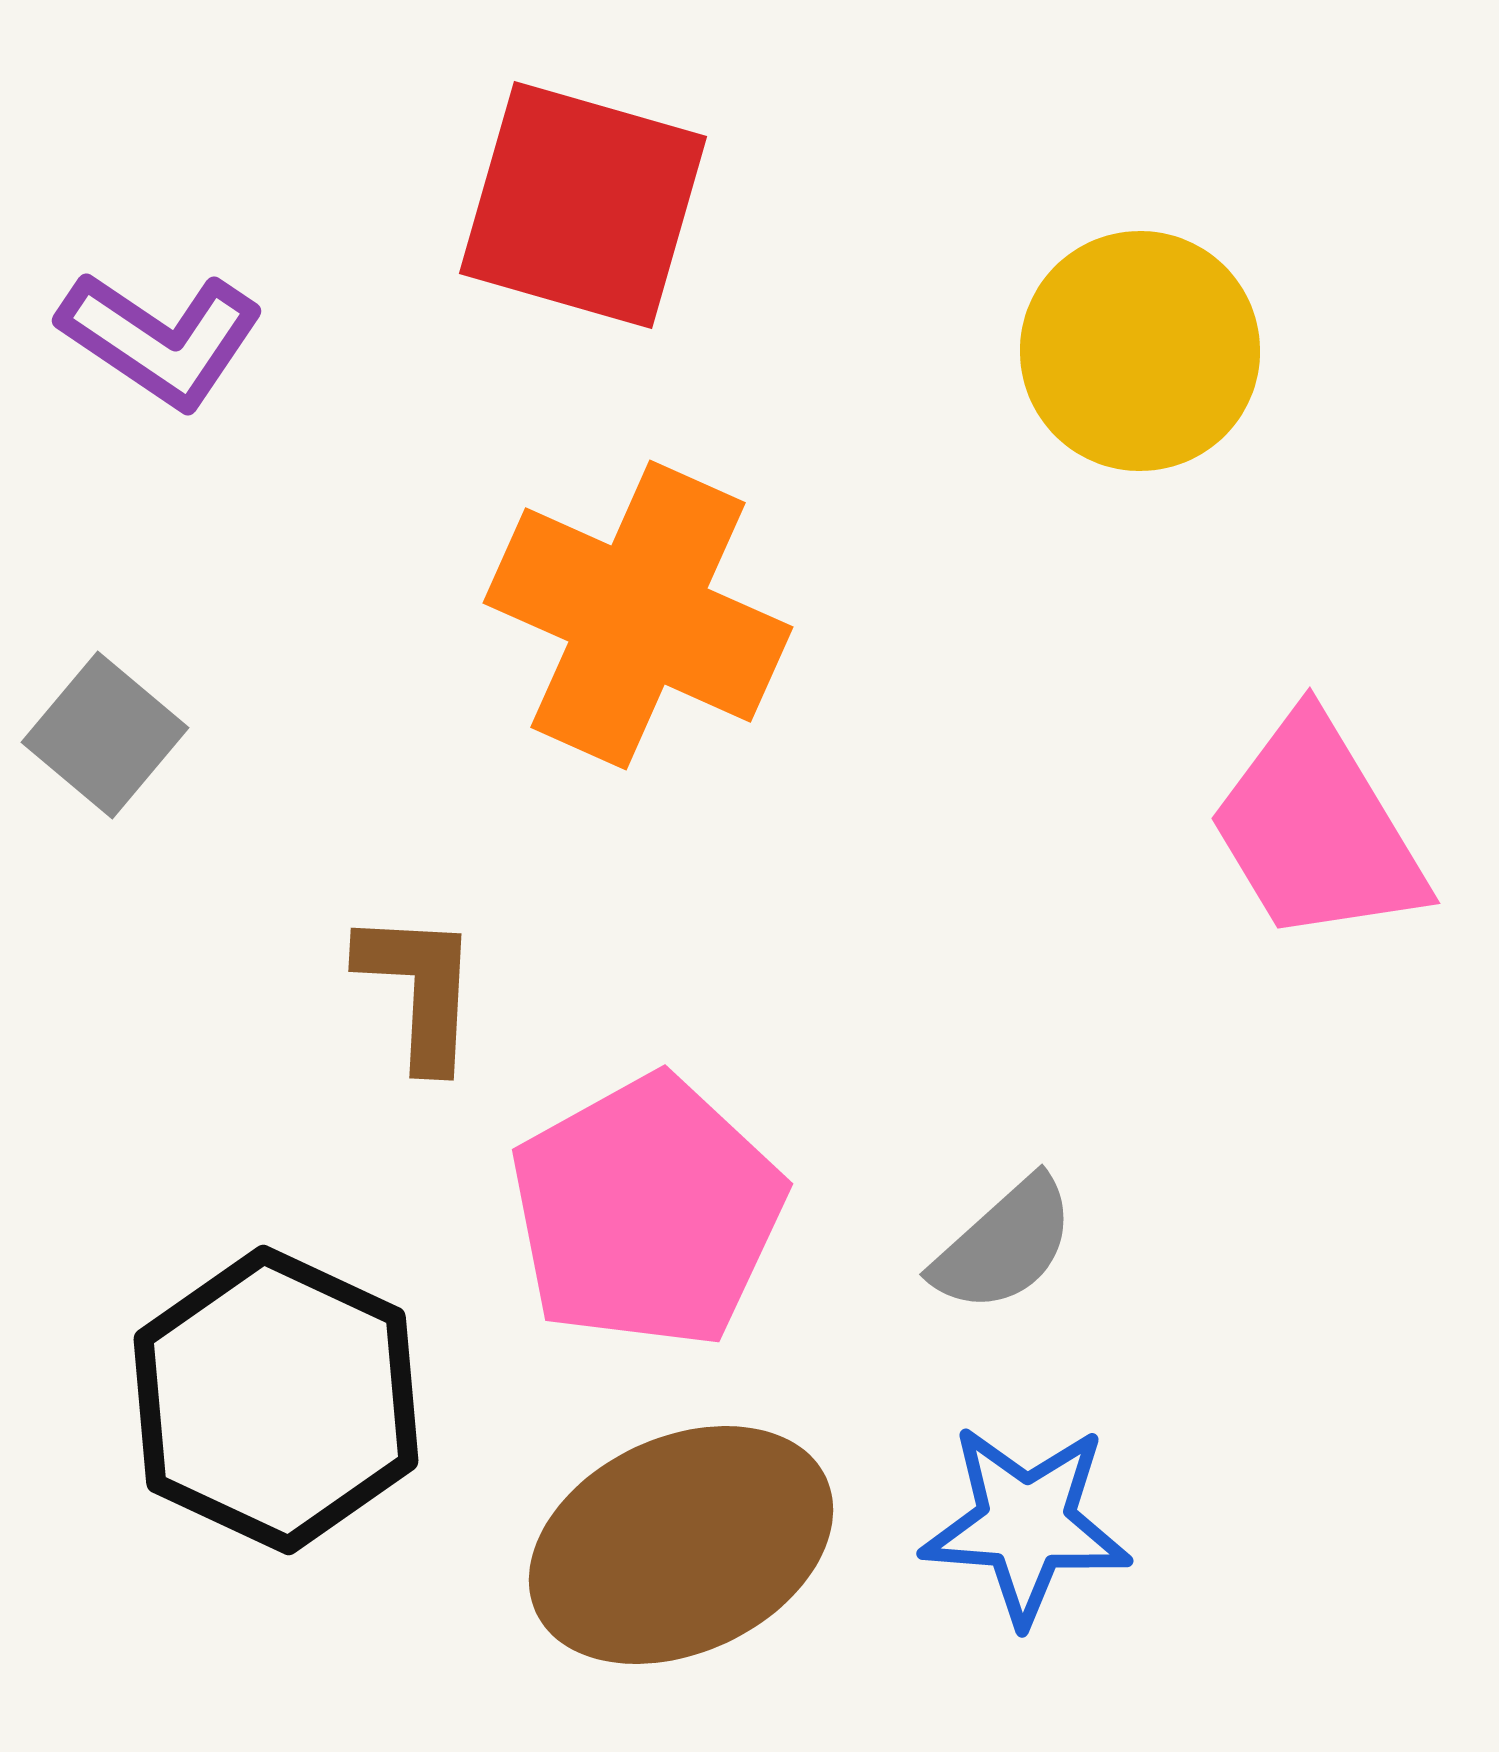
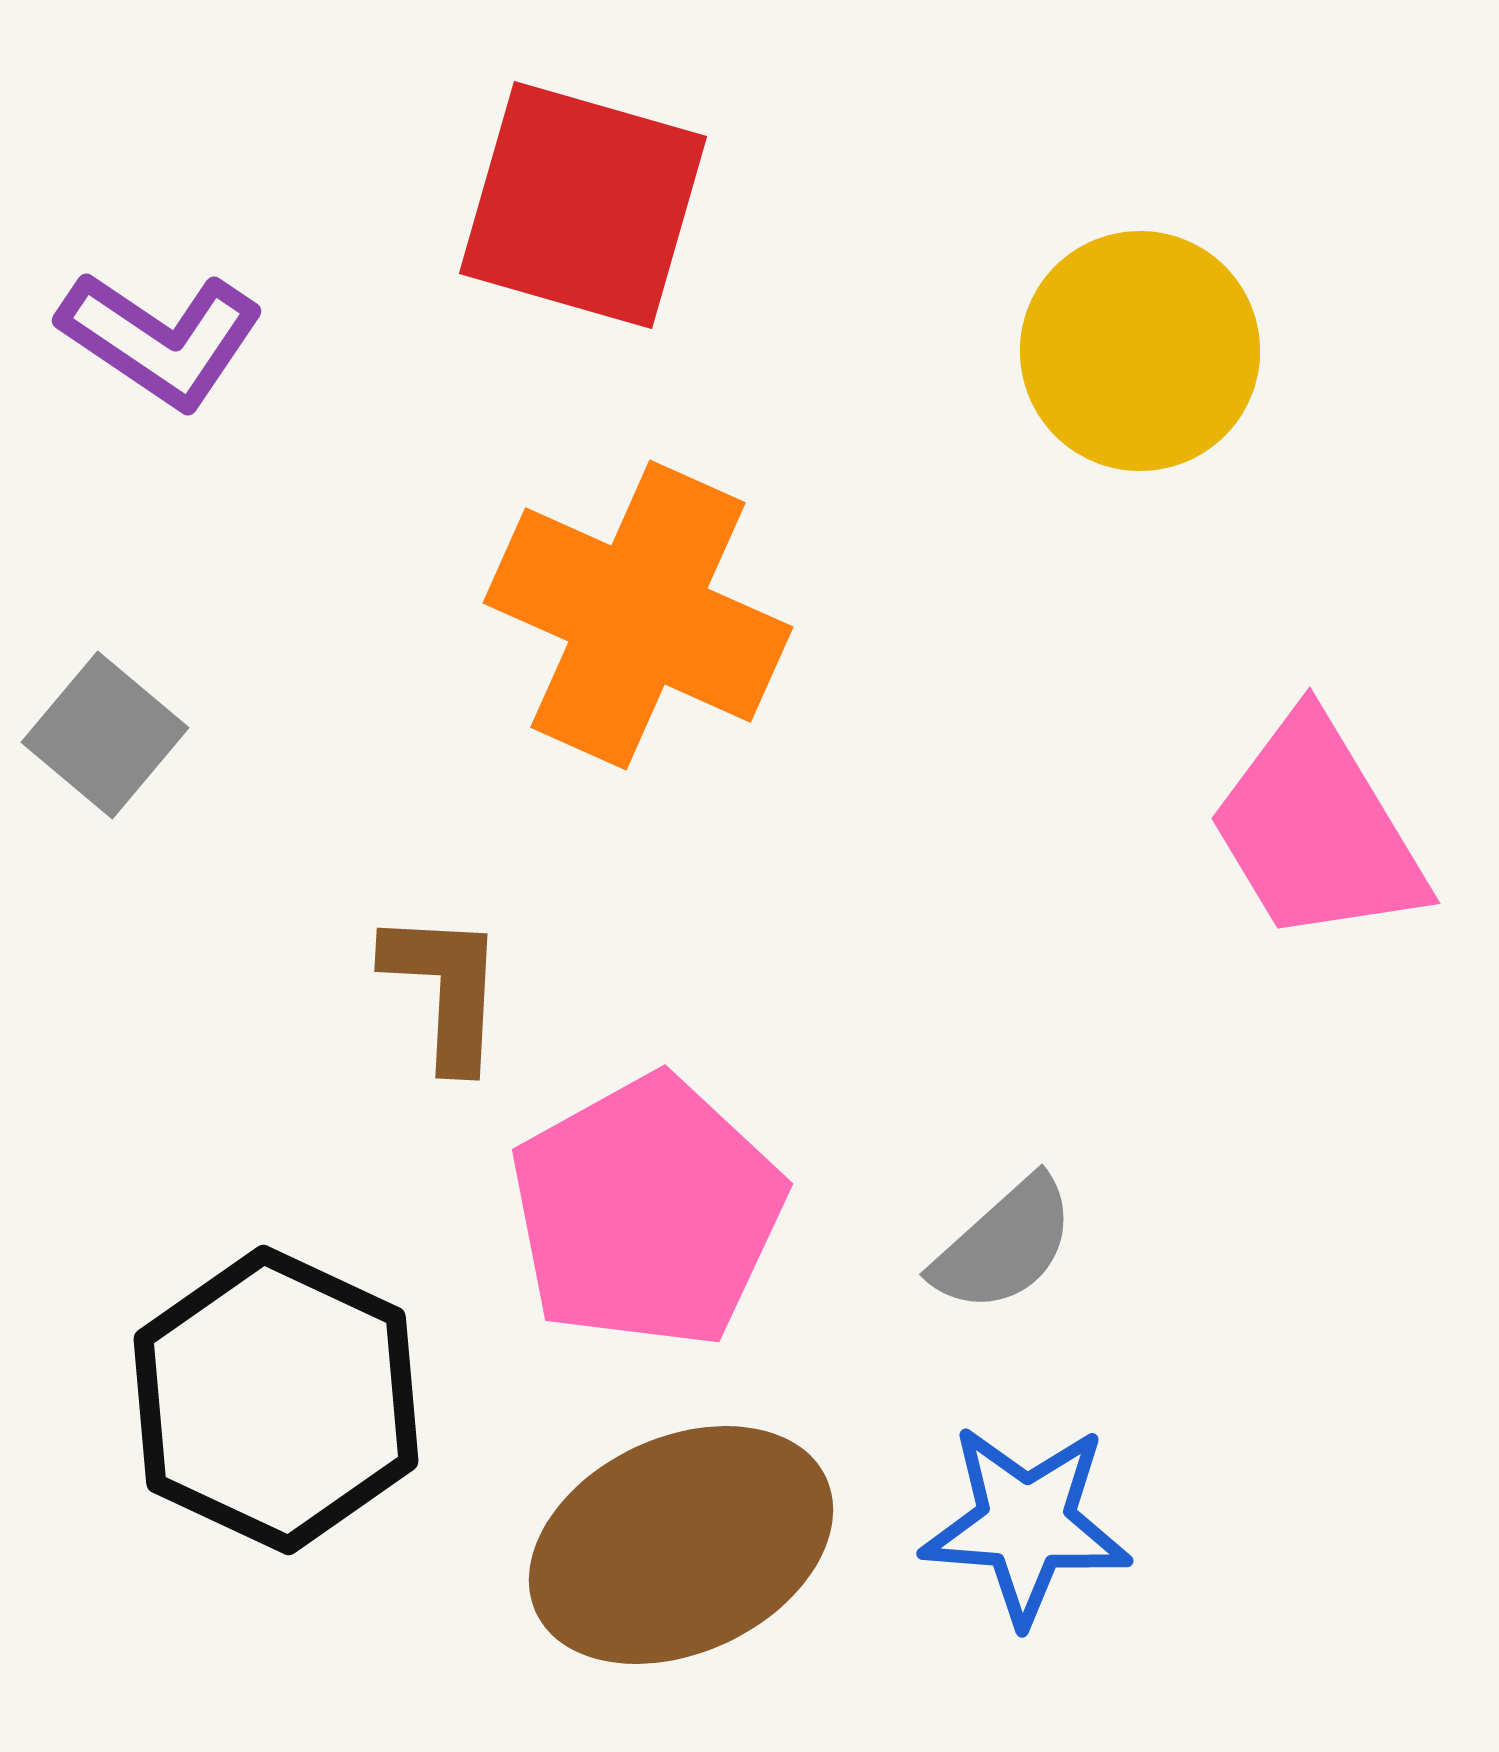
brown L-shape: moved 26 px right
